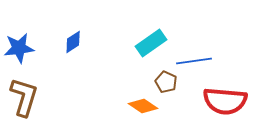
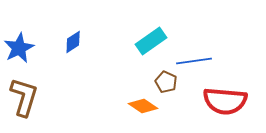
cyan rectangle: moved 2 px up
blue star: rotated 20 degrees counterclockwise
